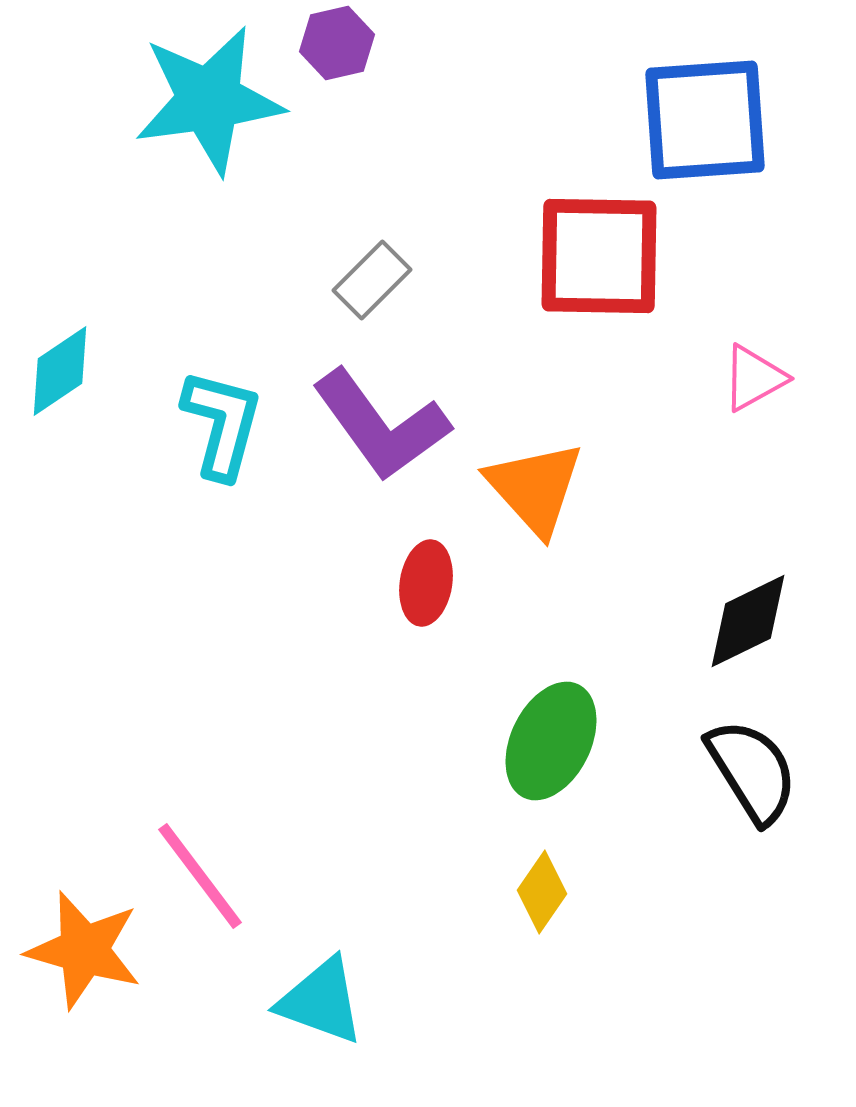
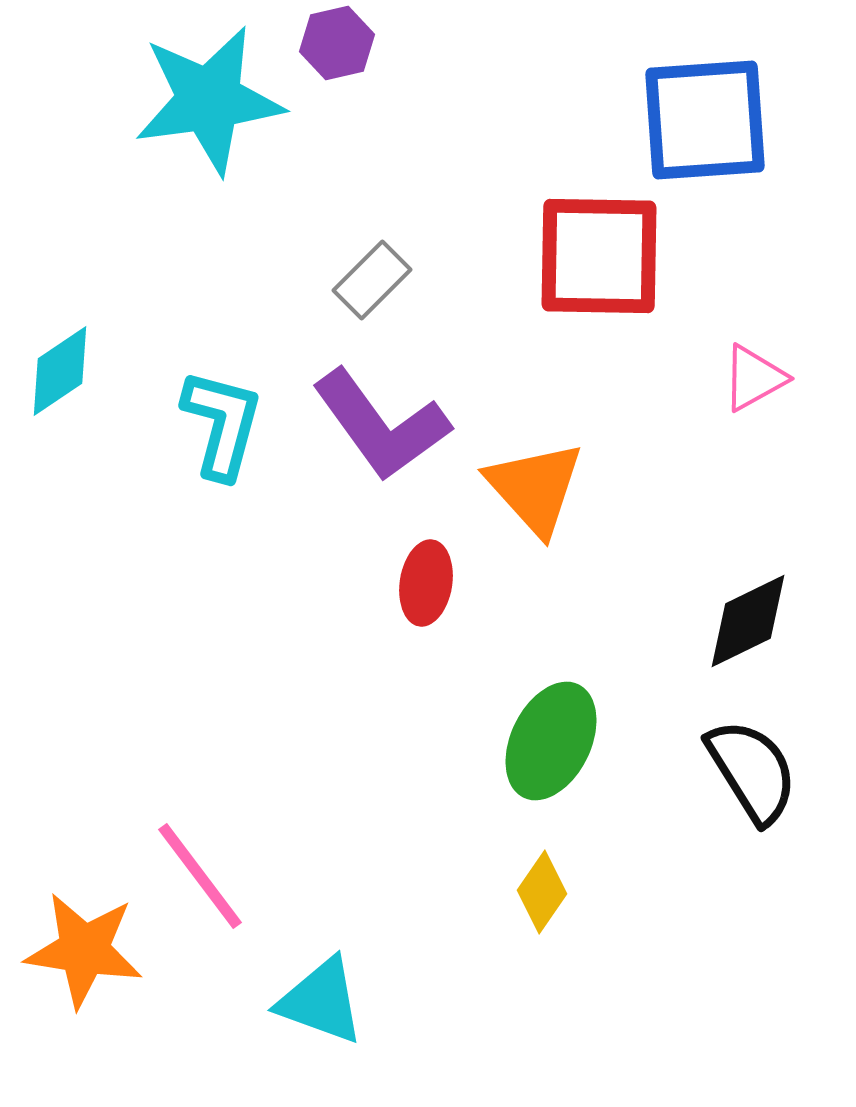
orange star: rotated 7 degrees counterclockwise
